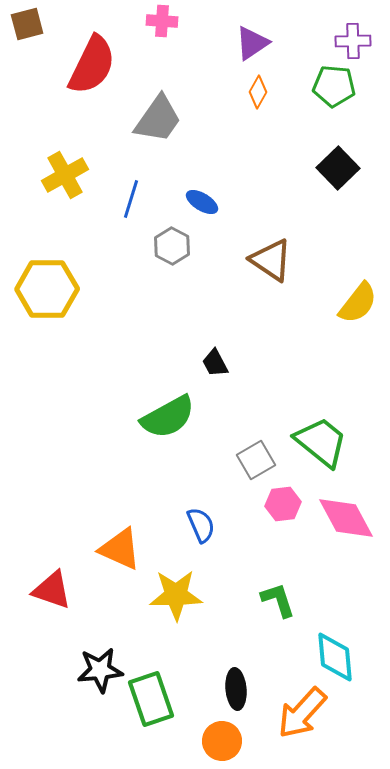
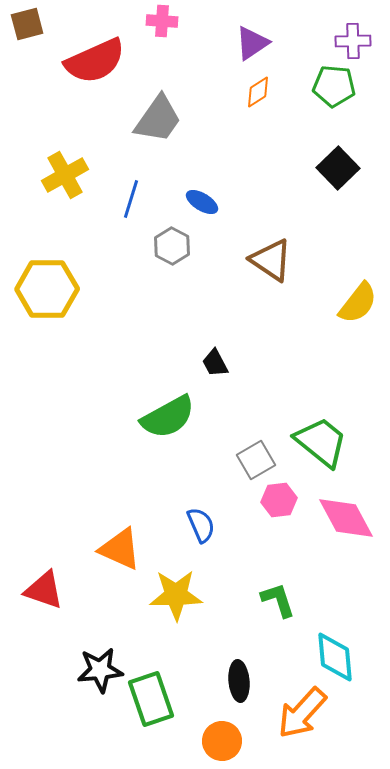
red semicircle: moved 3 px right, 4 px up; rotated 40 degrees clockwise
orange diamond: rotated 28 degrees clockwise
pink hexagon: moved 4 px left, 4 px up
red triangle: moved 8 px left
black ellipse: moved 3 px right, 8 px up
